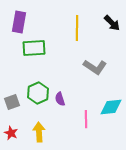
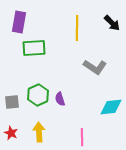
green hexagon: moved 2 px down
gray square: rotated 14 degrees clockwise
pink line: moved 4 px left, 18 px down
